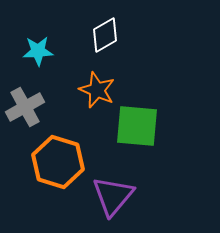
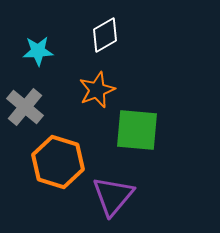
orange star: rotated 27 degrees clockwise
gray cross: rotated 21 degrees counterclockwise
green square: moved 4 px down
